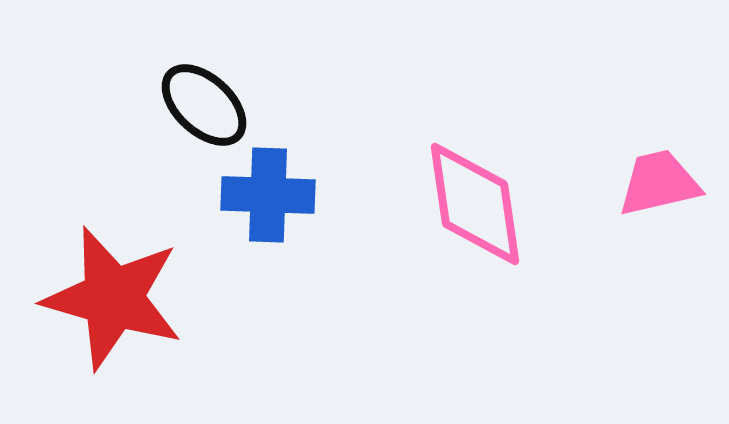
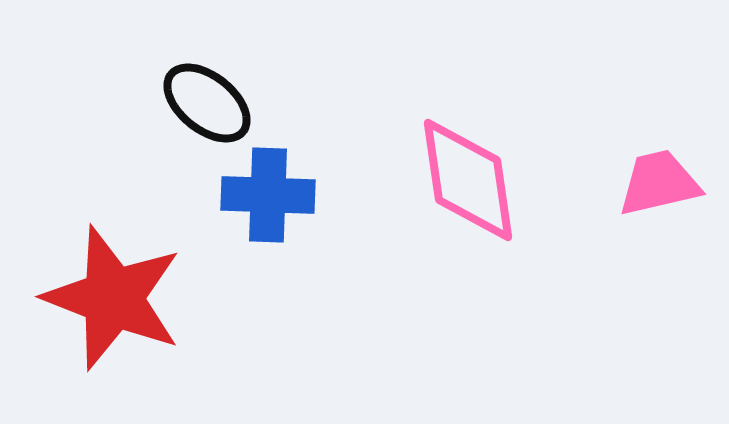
black ellipse: moved 3 px right, 2 px up; rotated 4 degrees counterclockwise
pink diamond: moved 7 px left, 24 px up
red star: rotated 5 degrees clockwise
